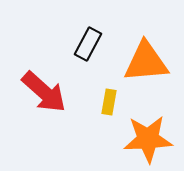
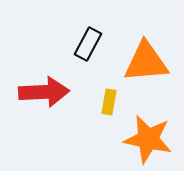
red arrow: rotated 45 degrees counterclockwise
orange star: rotated 15 degrees clockwise
